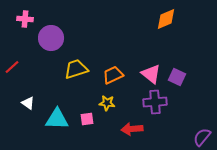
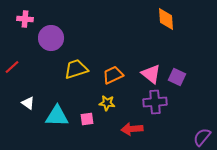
orange diamond: rotated 70 degrees counterclockwise
cyan triangle: moved 3 px up
